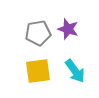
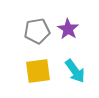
purple star: rotated 15 degrees clockwise
gray pentagon: moved 1 px left, 2 px up
